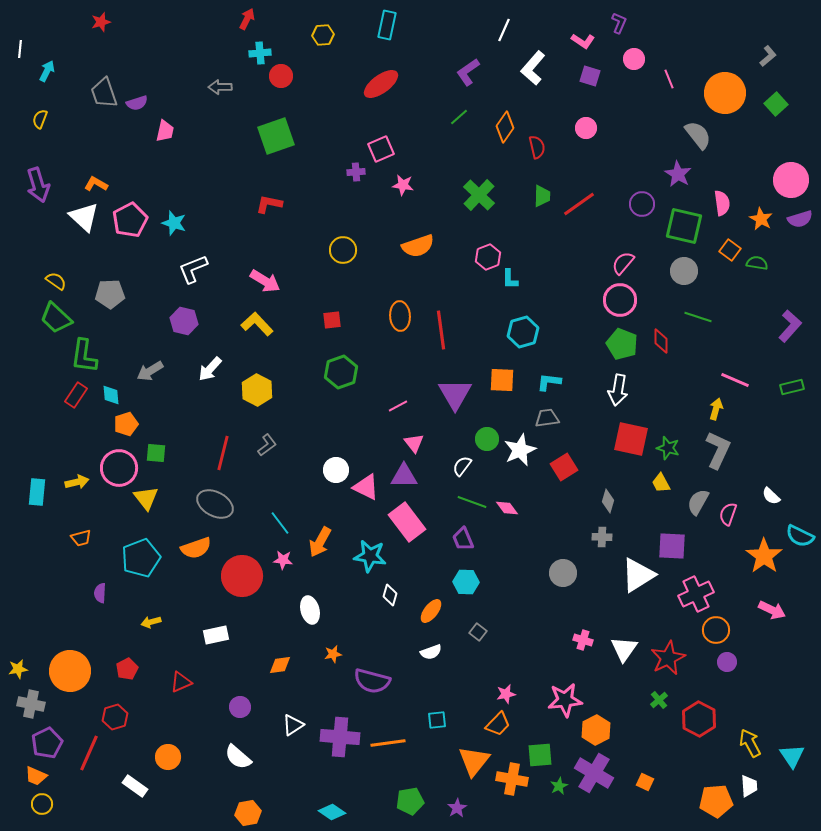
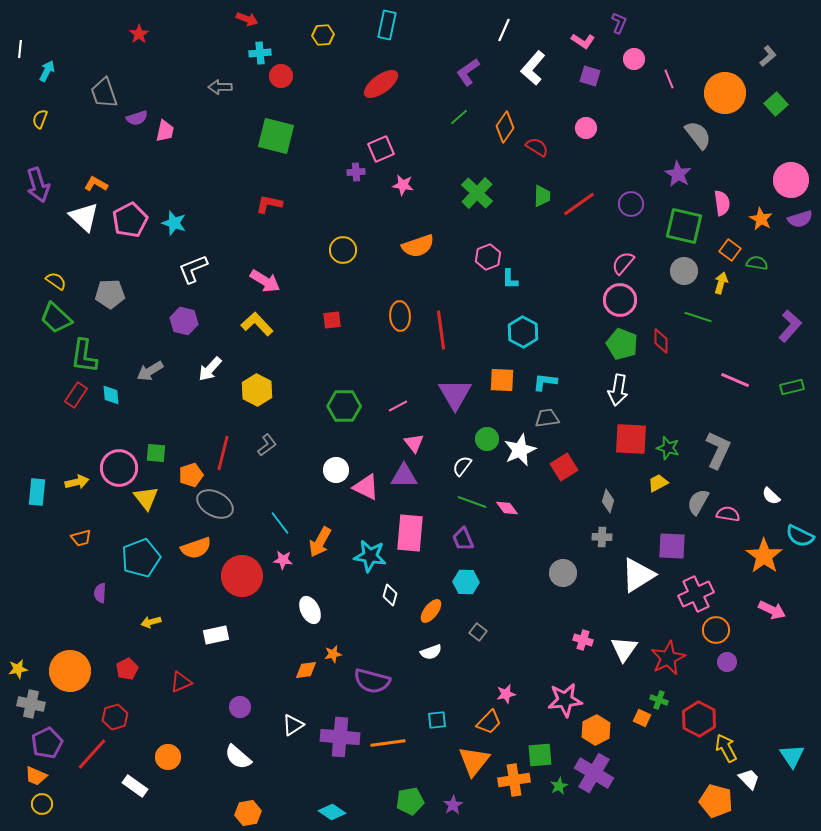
red arrow at (247, 19): rotated 85 degrees clockwise
red star at (101, 22): moved 38 px right, 12 px down; rotated 18 degrees counterclockwise
purple semicircle at (137, 103): moved 15 px down
green square at (276, 136): rotated 33 degrees clockwise
red semicircle at (537, 147): rotated 45 degrees counterclockwise
green cross at (479, 195): moved 2 px left, 2 px up
purple circle at (642, 204): moved 11 px left
cyan hexagon at (523, 332): rotated 16 degrees counterclockwise
green hexagon at (341, 372): moved 3 px right, 34 px down; rotated 20 degrees clockwise
cyan L-shape at (549, 382): moved 4 px left
yellow arrow at (716, 409): moved 5 px right, 126 px up
orange pentagon at (126, 424): moved 65 px right, 51 px down
red square at (631, 439): rotated 9 degrees counterclockwise
yellow trapezoid at (661, 483): moved 3 px left; rotated 90 degrees clockwise
pink semicircle at (728, 514): rotated 80 degrees clockwise
pink rectangle at (407, 522): moved 3 px right, 11 px down; rotated 42 degrees clockwise
white ellipse at (310, 610): rotated 12 degrees counterclockwise
orange diamond at (280, 665): moved 26 px right, 5 px down
green cross at (659, 700): rotated 30 degrees counterclockwise
orange trapezoid at (498, 724): moved 9 px left, 2 px up
yellow arrow at (750, 743): moved 24 px left, 5 px down
red line at (89, 753): moved 3 px right, 1 px down; rotated 18 degrees clockwise
orange cross at (512, 779): moved 2 px right, 1 px down; rotated 20 degrees counterclockwise
orange square at (645, 782): moved 3 px left, 64 px up
white trapezoid at (749, 786): moved 7 px up; rotated 40 degrees counterclockwise
orange pentagon at (716, 801): rotated 20 degrees clockwise
purple star at (457, 808): moved 4 px left, 3 px up
